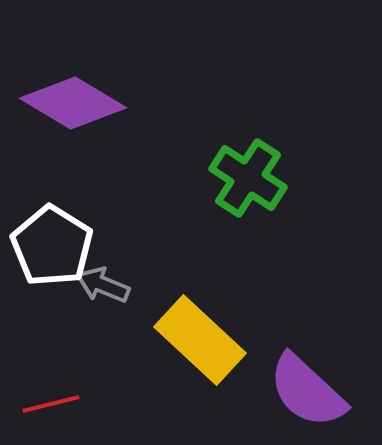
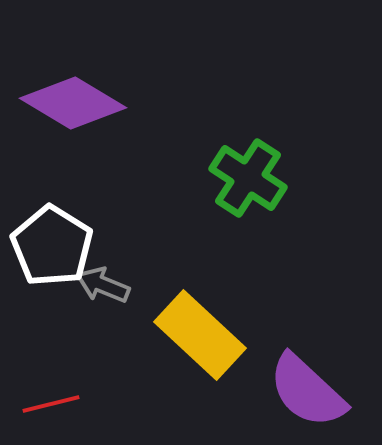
yellow rectangle: moved 5 px up
